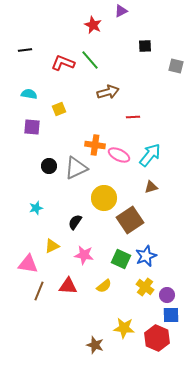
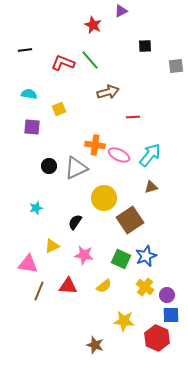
gray square: rotated 21 degrees counterclockwise
yellow star: moved 7 px up
